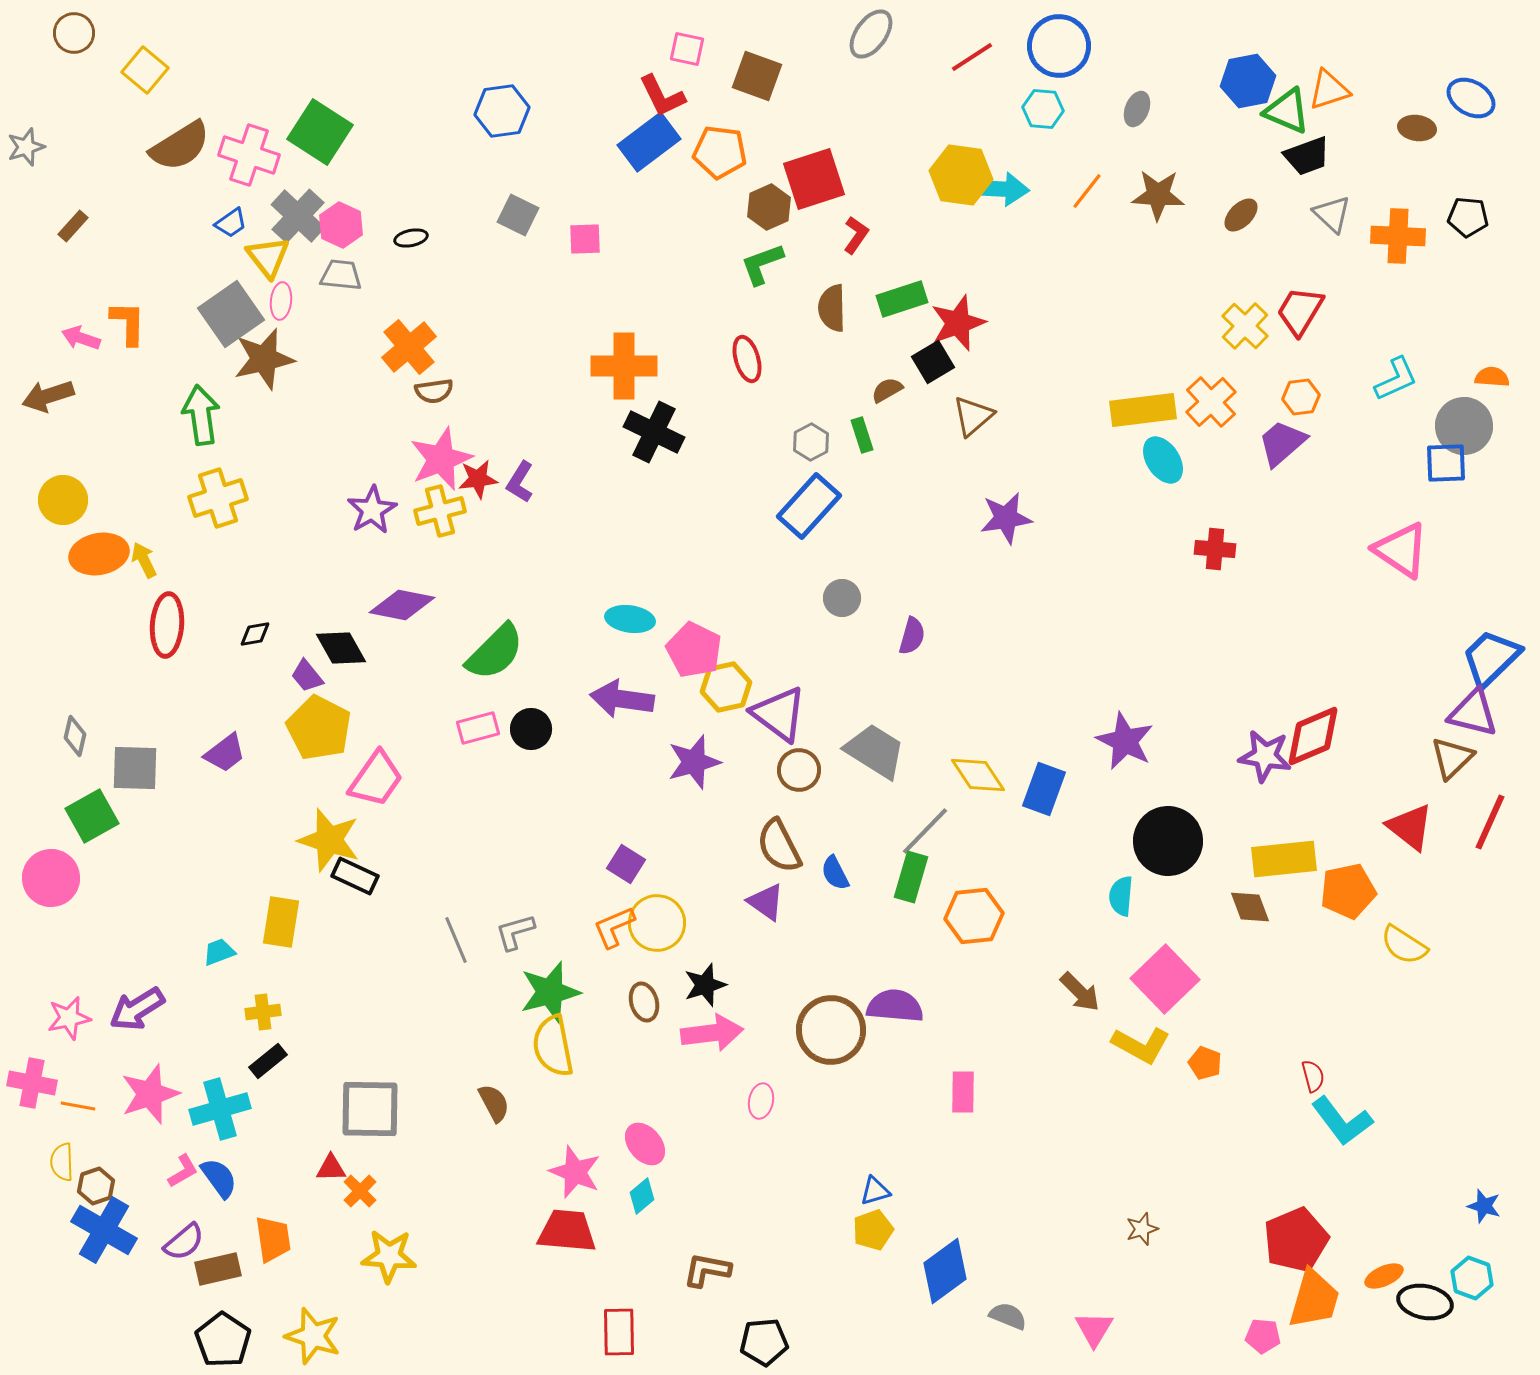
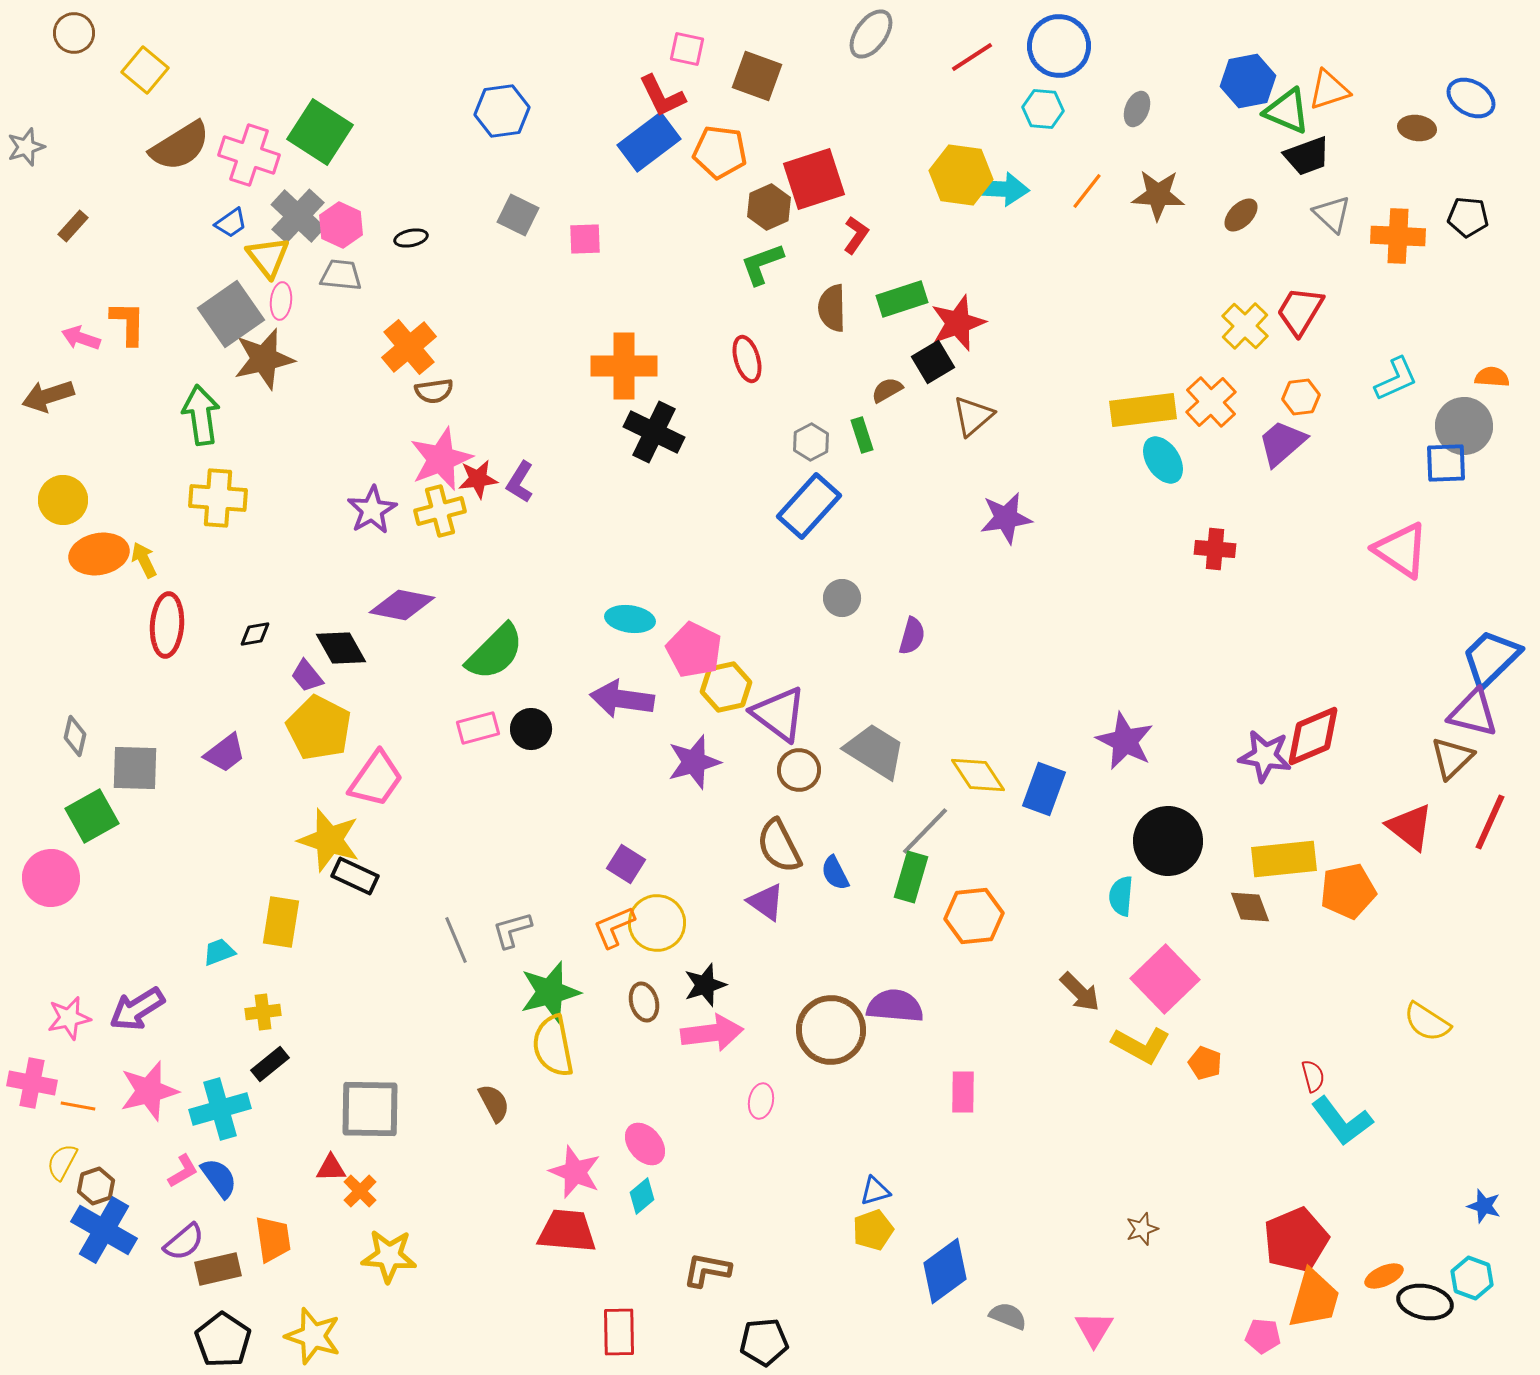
yellow cross at (218, 498): rotated 22 degrees clockwise
gray L-shape at (515, 932): moved 3 px left, 2 px up
yellow semicircle at (1404, 945): moved 23 px right, 77 px down
black rectangle at (268, 1061): moved 2 px right, 3 px down
pink star at (150, 1094): moved 1 px left, 3 px up; rotated 4 degrees clockwise
yellow semicircle at (62, 1162): rotated 30 degrees clockwise
